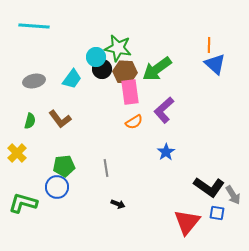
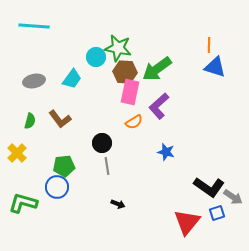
blue triangle: moved 3 px down; rotated 25 degrees counterclockwise
black circle: moved 74 px down
pink rectangle: rotated 20 degrees clockwise
purple L-shape: moved 5 px left, 4 px up
blue star: rotated 24 degrees counterclockwise
gray line: moved 1 px right, 2 px up
gray arrow: moved 2 px down; rotated 24 degrees counterclockwise
blue square: rotated 28 degrees counterclockwise
